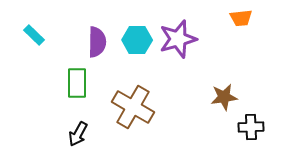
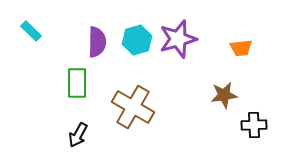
orange trapezoid: moved 30 px down
cyan rectangle: moved 3 px left, 4 px up
cyan hexagon: rotated 16 degrees counterclockwise
brown star: moved 2 px up
black cross: moved 3 px right, 2 px up
black arrow: moved 1 px down
